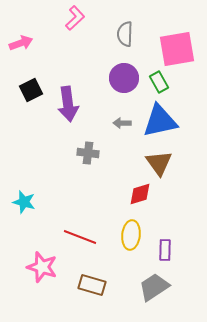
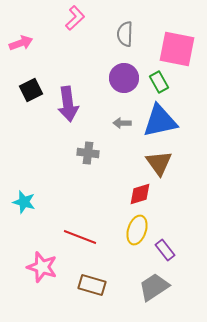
pink square: rotated 21 degrees clockwise
yellow ellipse: moved 6 px right, 5 px up; rotated 12 degrees clockwise
purple rectangle: rotated 40 degrees counterclockwise
